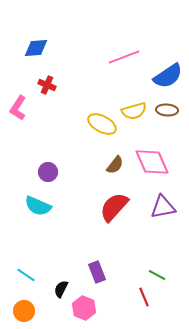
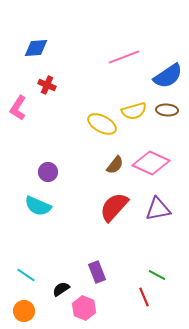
pink diamond: moved 1 px left, 1 px down; rotated 42 degrees counterclockwise
purple triangle: moved 5 px left, 2 px down
black semicircle: rotated 30 degrees clockwise
